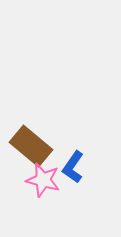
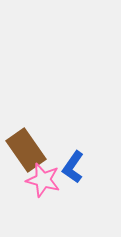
brown rectangle: moved 5 px left, 4 px down; rotated 15 degrees clockwise
